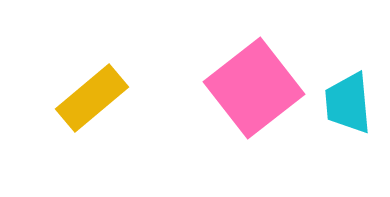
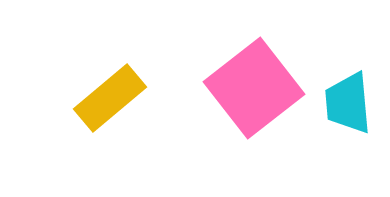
yellow rectangle: moved 18 px right
